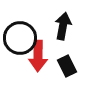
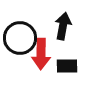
red arrow: moved 3 px right, 2 px up
black rectangle: rotated 65 degrees counterclockwise
